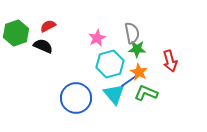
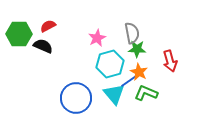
green hexagon: moved 3 px right, 1 px down; rotated 20 degrees clockwise
